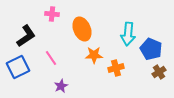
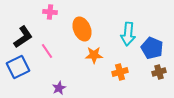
pink cross: moved 2 px left, 2 px up
black L-shape: moved 3 px left, 1 px down
blue pentagon: moved 1 px right, 1 px up
pink line: moved 4 px left, 7 px up
orange cross: moved 4 px right, 4 px down
brown cross: rotated 16 degrees clockwise
purple star: moved 2 px left, 2 px down
